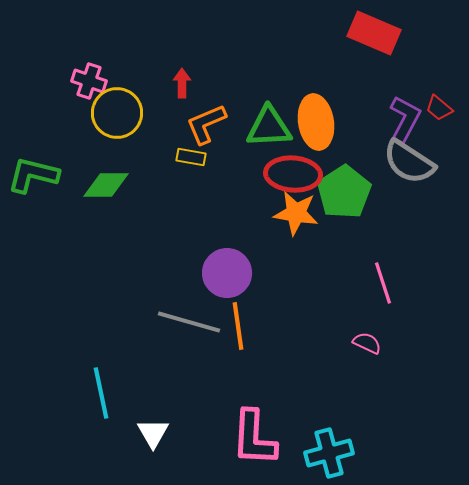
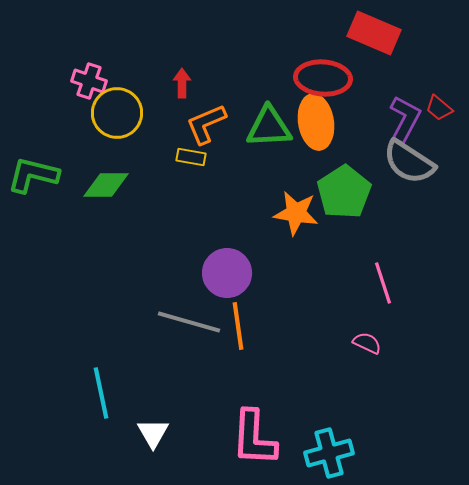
red ellipse: moved 30 px right, 96 px up
